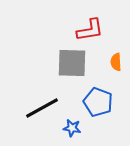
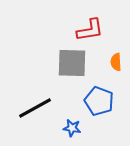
blue pentagon: moved 1 px right, 1 px up
black line: moved 7 px left
